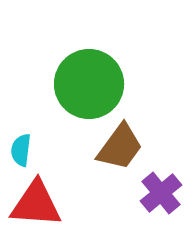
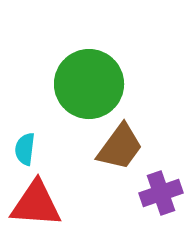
cyan semicircle: moved 4 px right, 1 px up
purple cross: rotated 21 degrees clockwise
